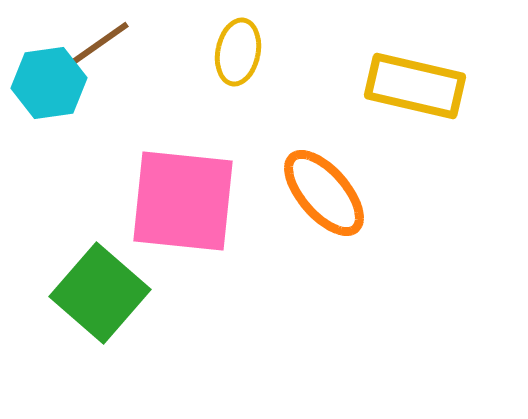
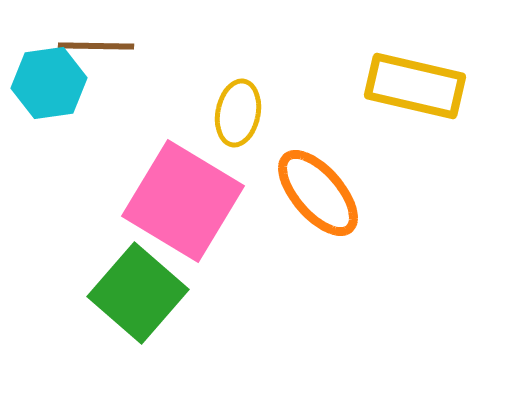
brown line: rotated 36 degrees clockwise
yellow ellipse: moved 61 px down
orange ellipse: moved 6 px left
pink square: rotated 25 degrees clockwise
green square: moved 38 px right
